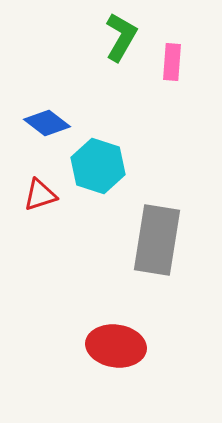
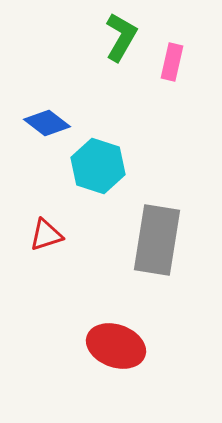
pink rectangle: rotated 9 degrees clockwise
red triangle: moved 6 px right, 40 px down
red ellipse: rotated 12 degrees clockwise
